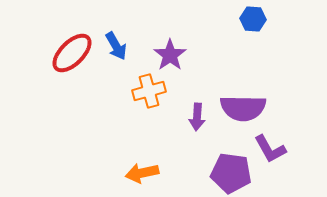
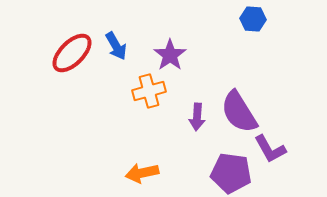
purple semicircle: moved 4 px left, 4 px down; rotated 57 degrees clockwise
